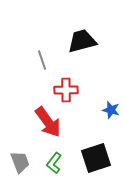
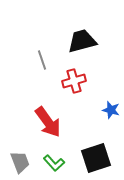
red cross: moved 8 px right, 9 px up; rotated 15 degrees counterclockwise
green L-shape: rotated 80 degrees counterclockwise
